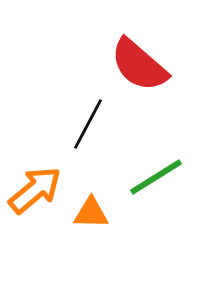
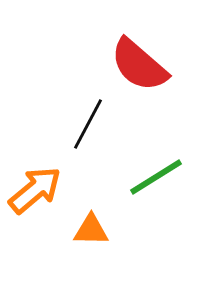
orange triangle: moved 17 px down
